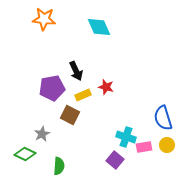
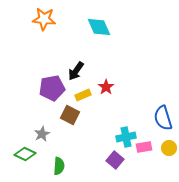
black arrow: rotated 60 degrees clockwise
red star: rotated 21 degrees clockwise
cyan cross: rotated 30 degrees counterclockwise
yellow circle: moved 2 px right, 3 px down
